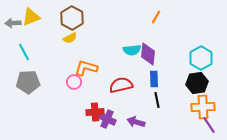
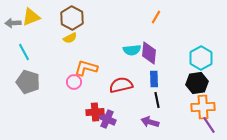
purple diamond: moved 1 px right, 1 px up
gray pentagon: rotated 20 degrees clockwise
purple arrow: moved 14 px right
